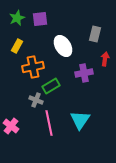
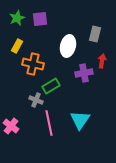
white ellipse: moved 5 px right; rotated 45 degrees clockwise
red arrow: moved 3 px left, 2 px down
orange cross: moved 3 px up; rotated 25 degrees clockwise
